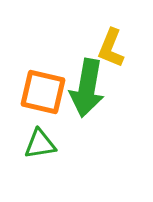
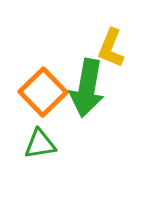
orange square: rotated 33 degrees clockwise
